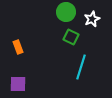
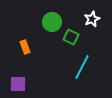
green circle: moved 14 px left, 10 px down
orange rectangle: moved 7 px right
cyan line: moved 1 px right; rotated 10 degrees clockwise
